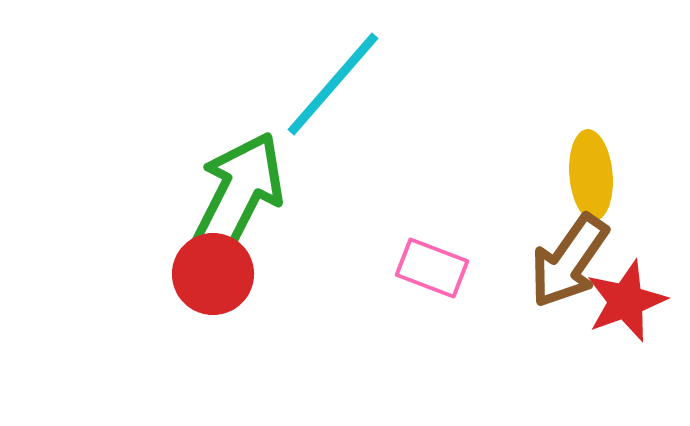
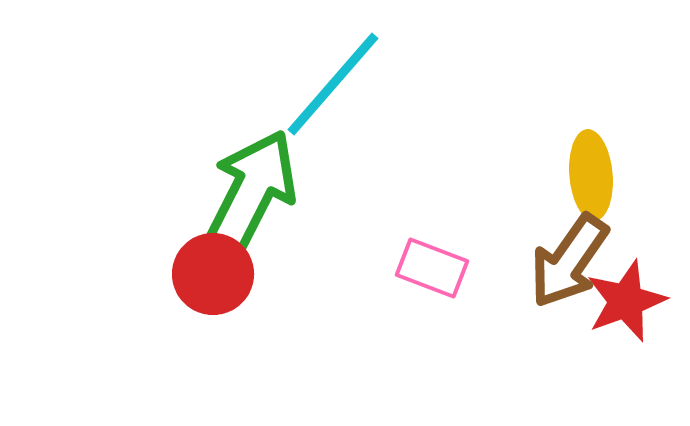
green arrow: moved 13 px right, 2 px up
